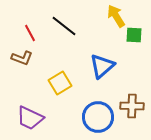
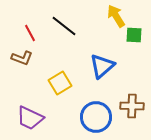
blue circle: moved 2 px left
